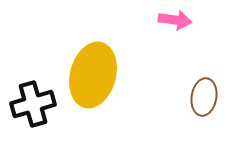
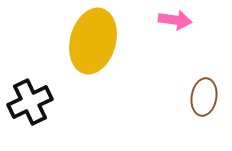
yellow ellipse: moved 34 px up
black cross: moved 3 px left, 2 px up; rotated 9 degrees counterclockwise
